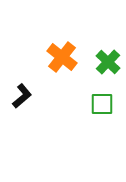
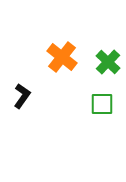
black L-shape: rotated 15 degrees counterclockwise
